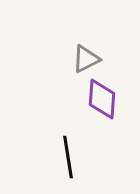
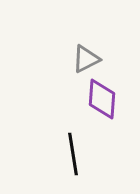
black line: moved 5 px right, 3 px up
